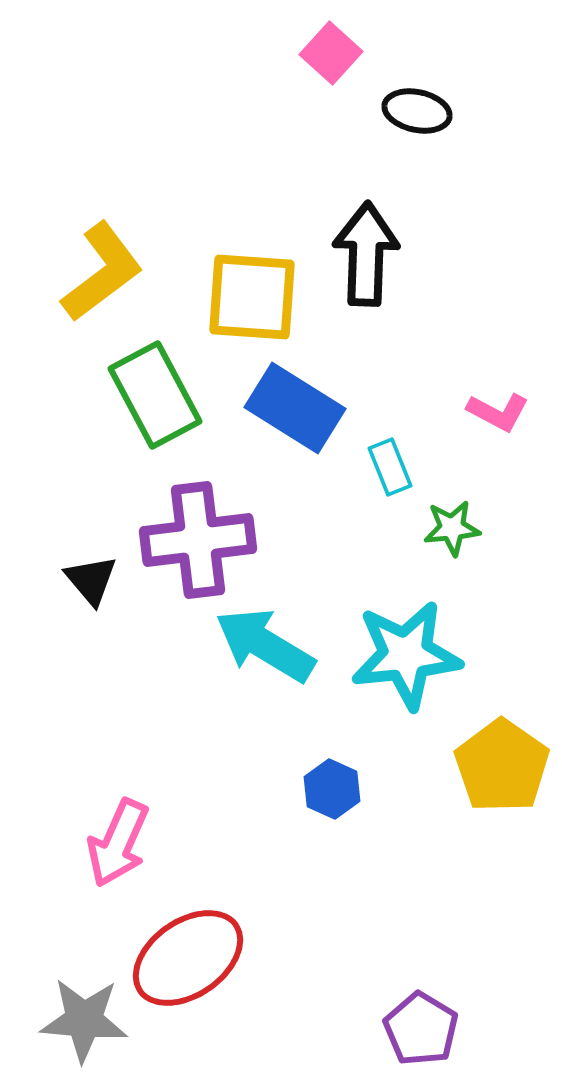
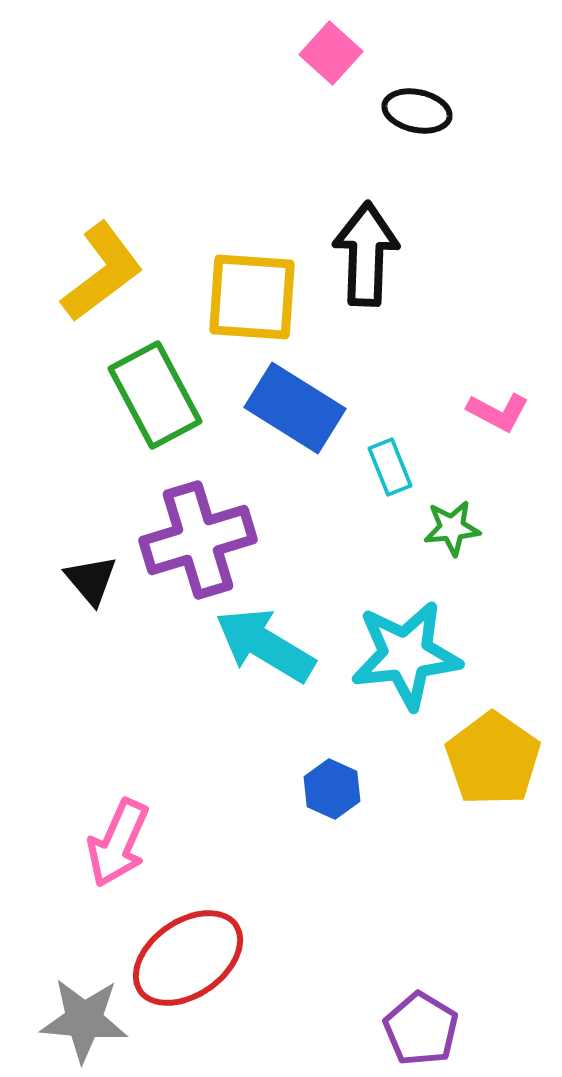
purple cross: rotated 10 degrees counterclockwise
yellow pentagon: moved 9 px left, 7 px up
